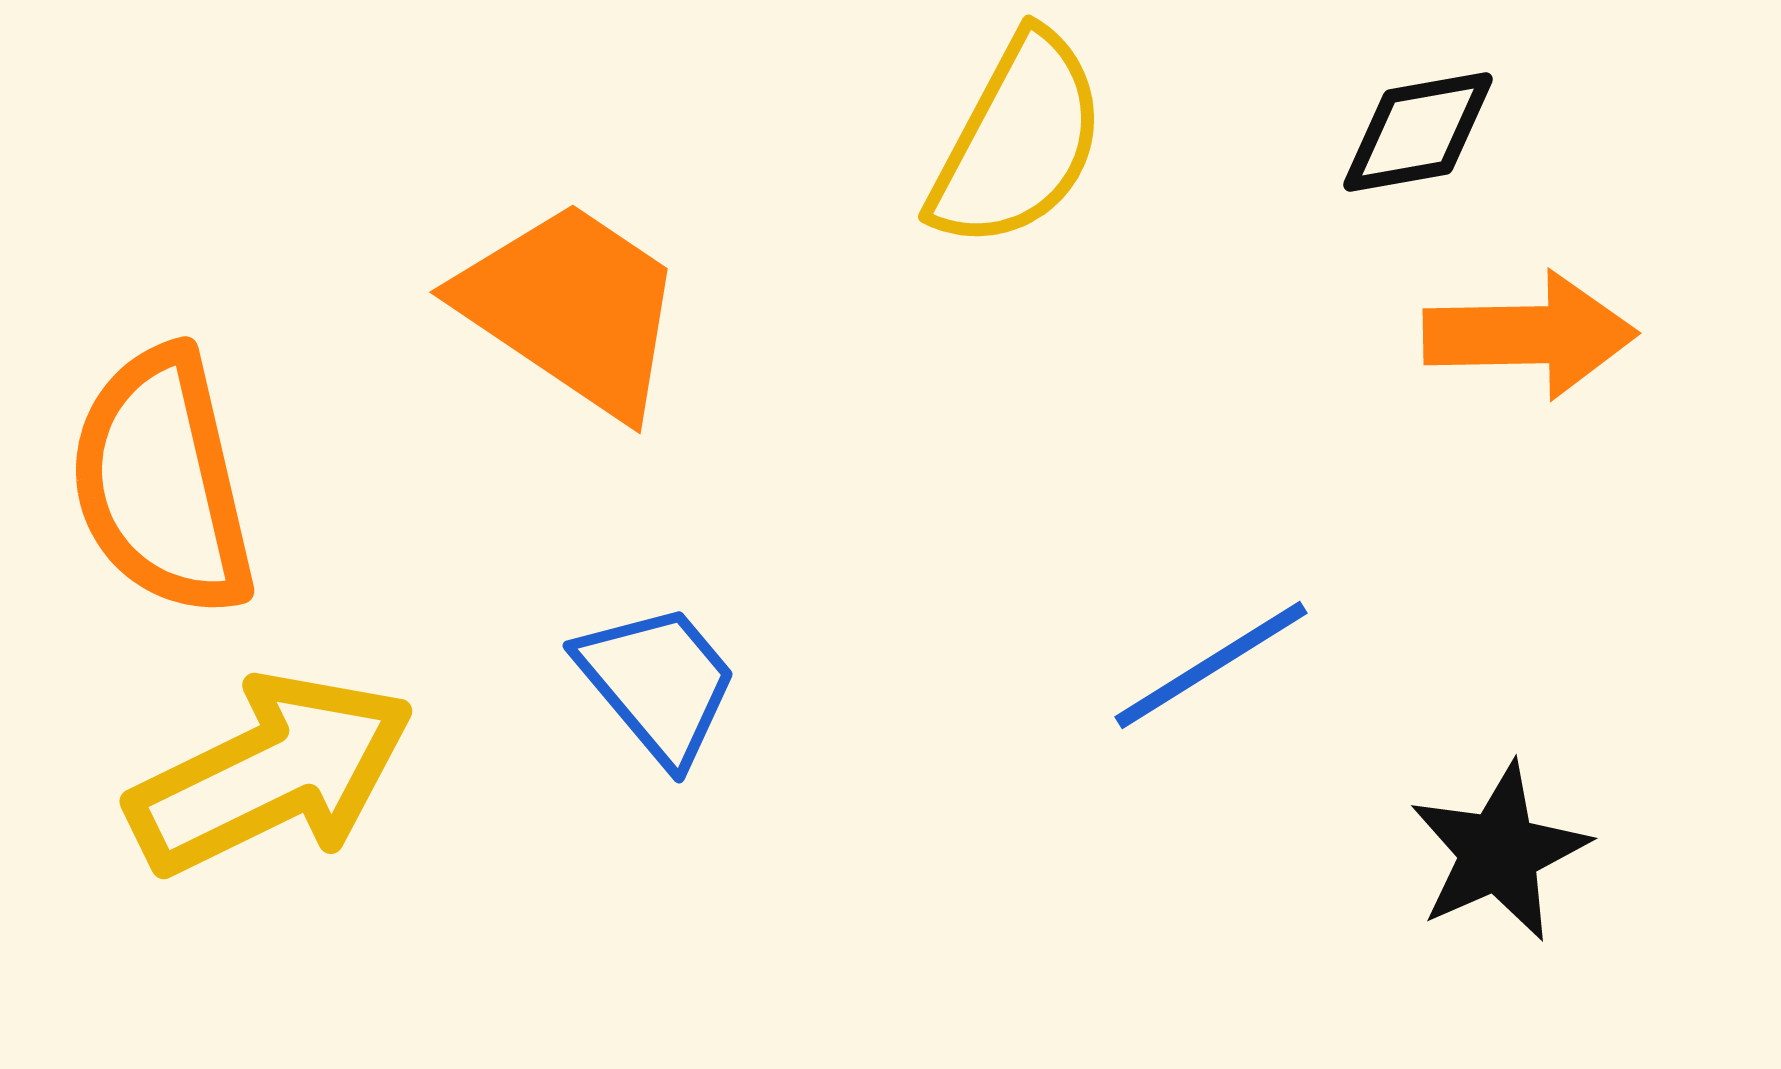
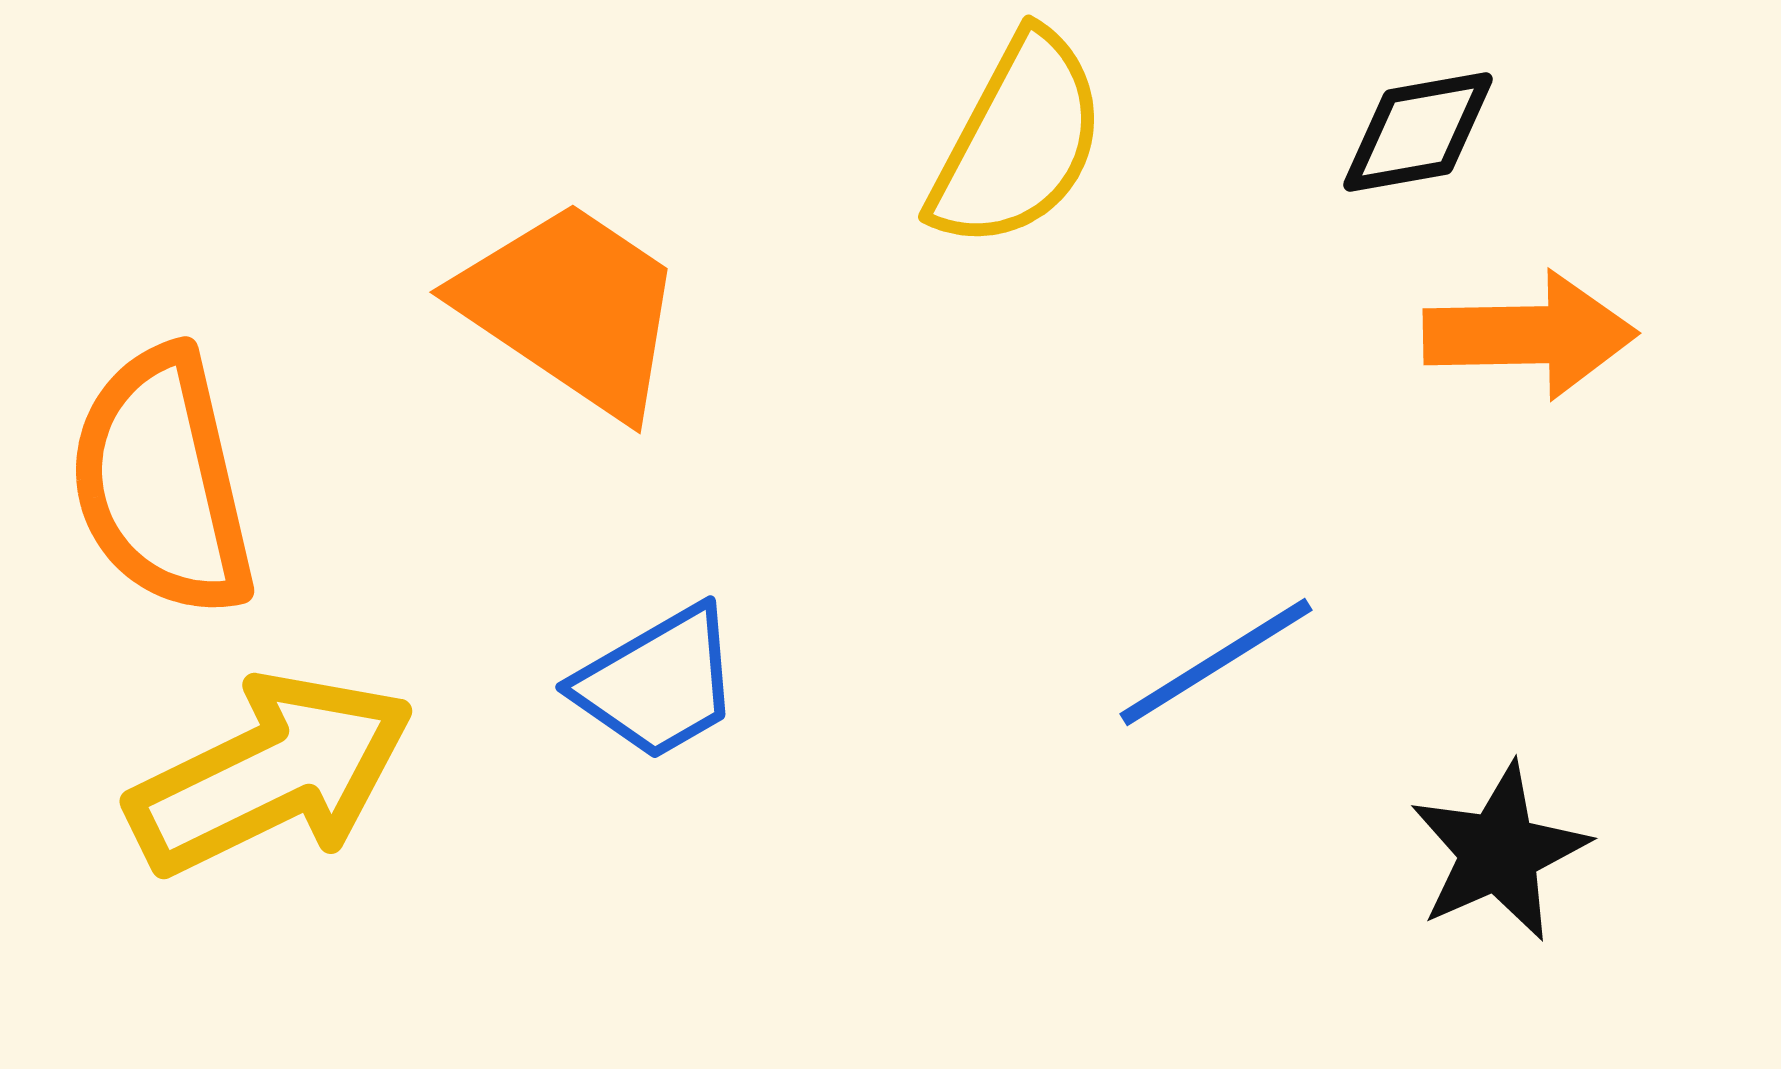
blue line: moved 5 px right, 3 px up
blue trapezoid: rotated 100 degrees clockwise
